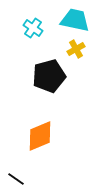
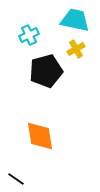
cyan cross: moved 4 px left, 7 px down; rotated 30 degrees clockwise
black pentagon: moved 3 px left, 5 px up
orange diamond: rotated 76 degrees counterclockwise
